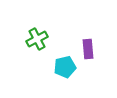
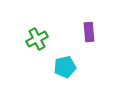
purple rectangle: moved 1 px right, 17 px up
